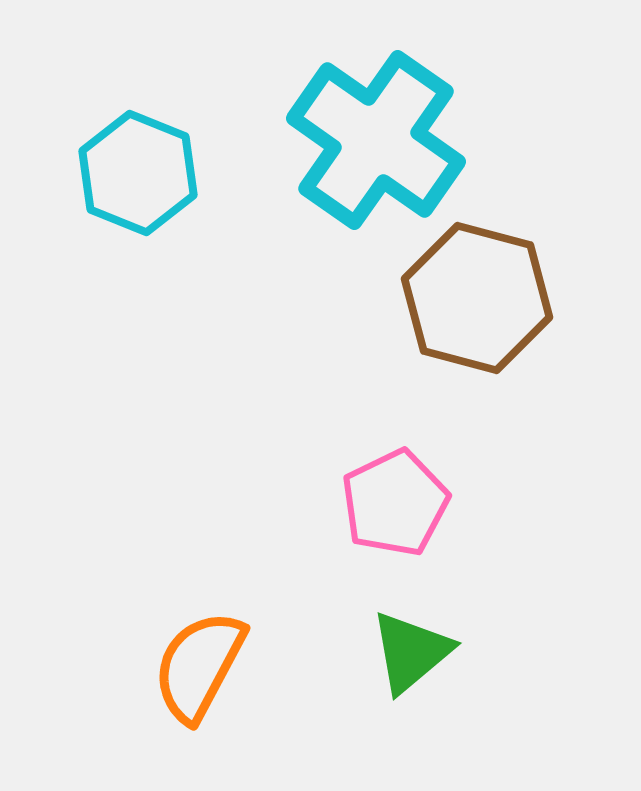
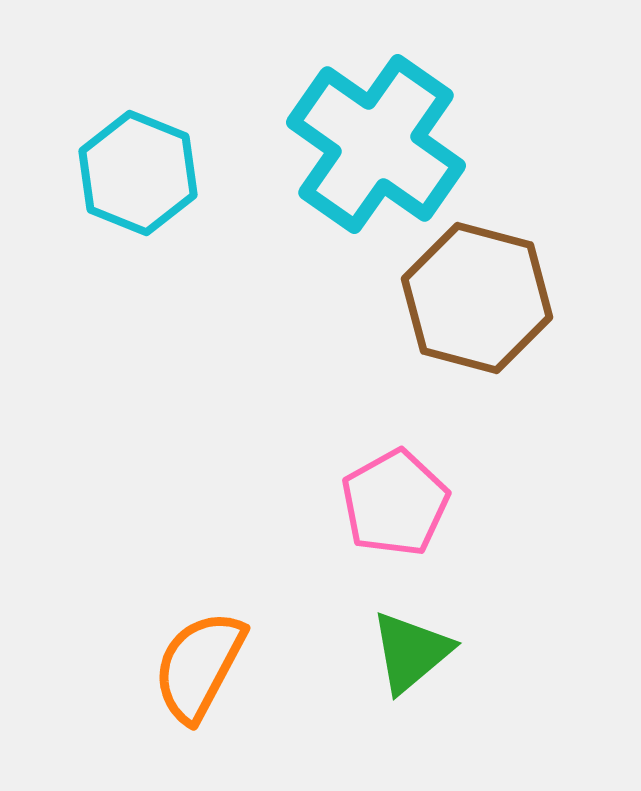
cyan cross: moved 4 px down
pink pentagon: rotated 3 degrees counterclockwise
